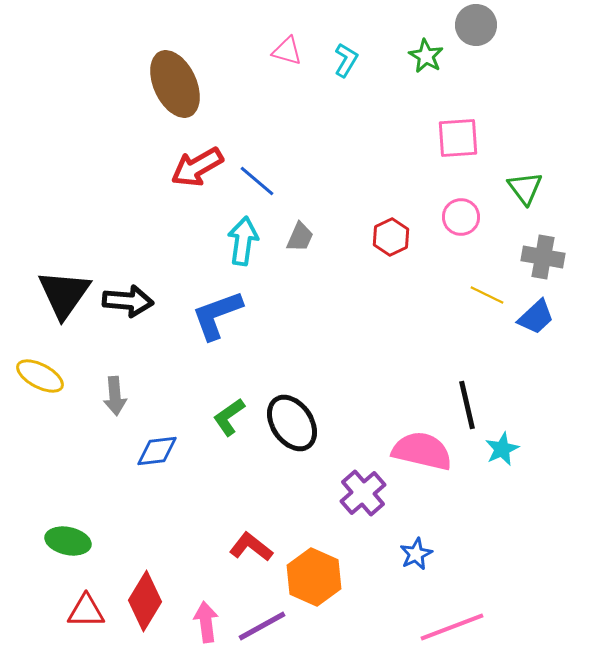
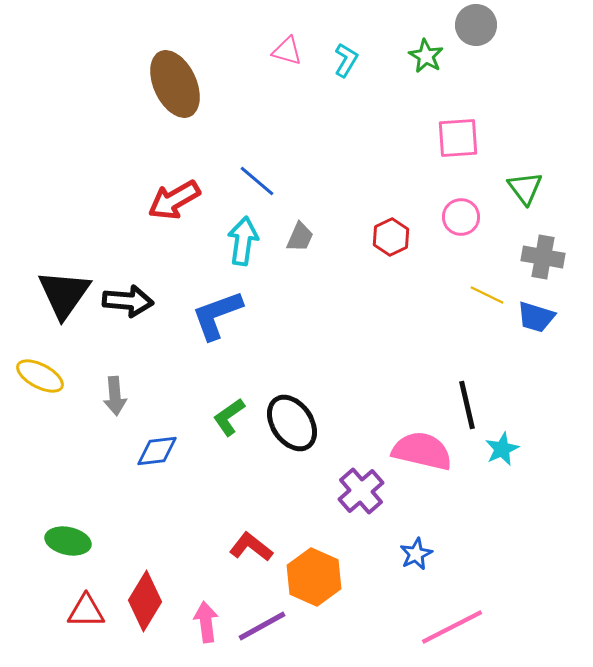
red arrow: moved 23 px left, 33 px down
blue trapezoid: rotated 60 degrees clockwise
purple cross: moved 2 px left, 2 px up
pink line: rotated 6 degrees counterclockwise
